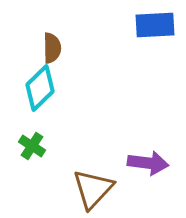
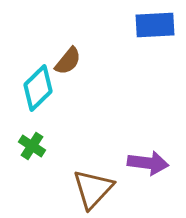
brown semicircle: moved 16 px right, 13 px down; rotated 40 degrees clockwise
cyan diamond: moved 2 px left
